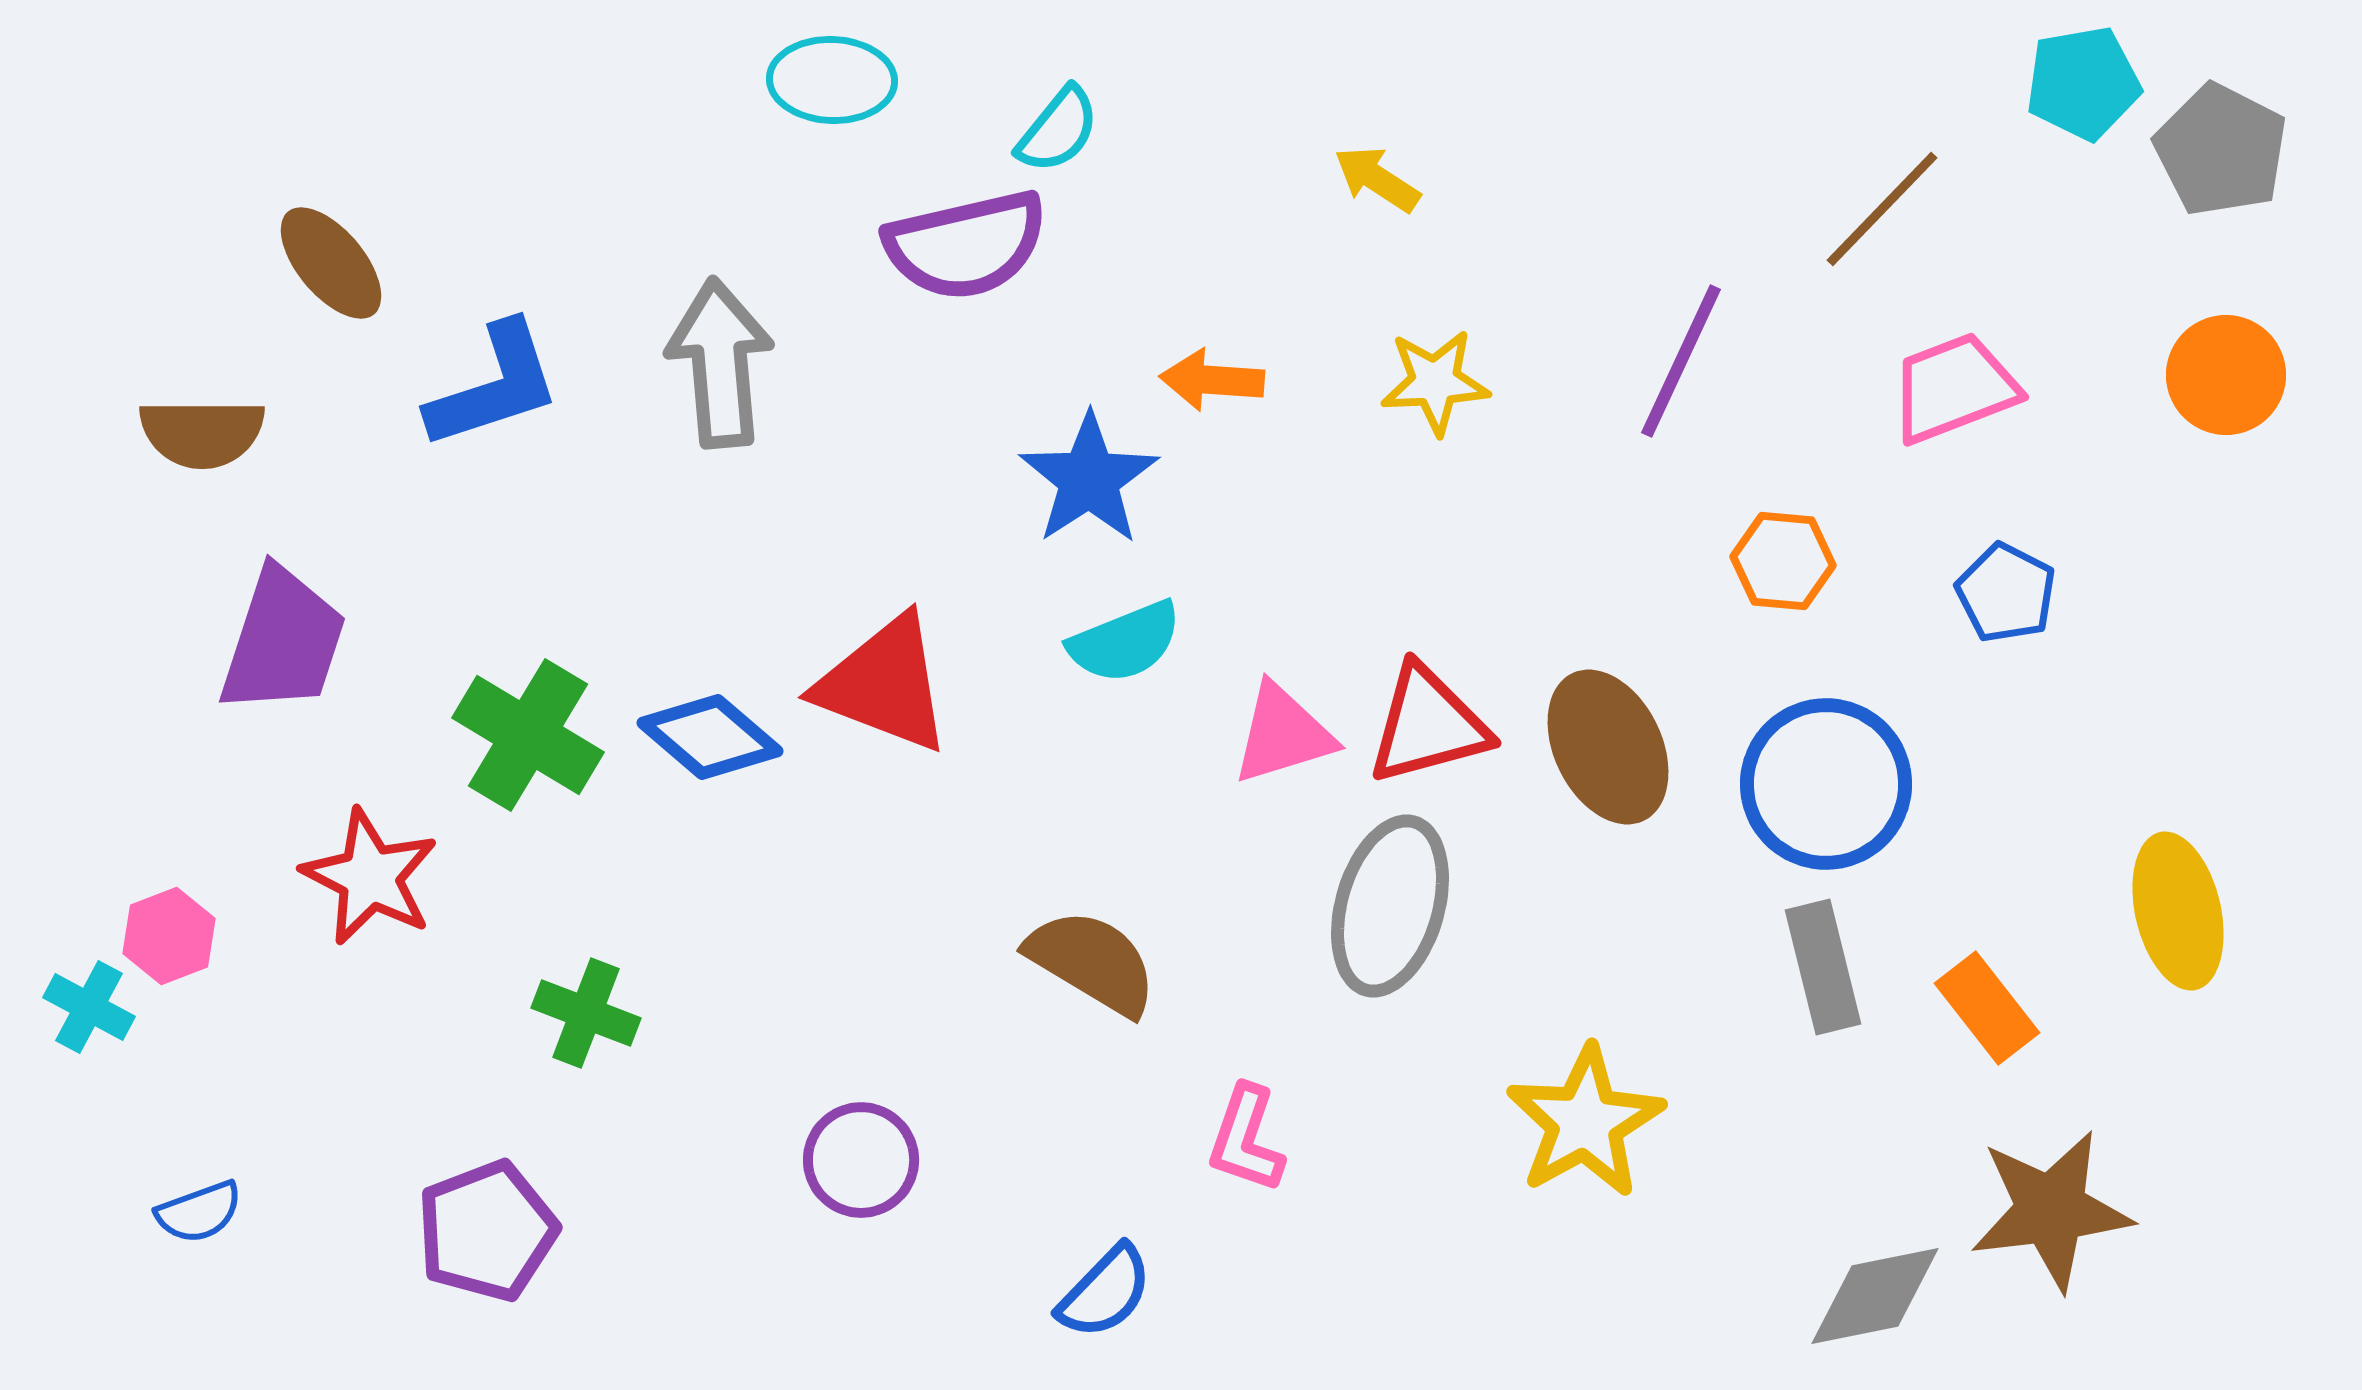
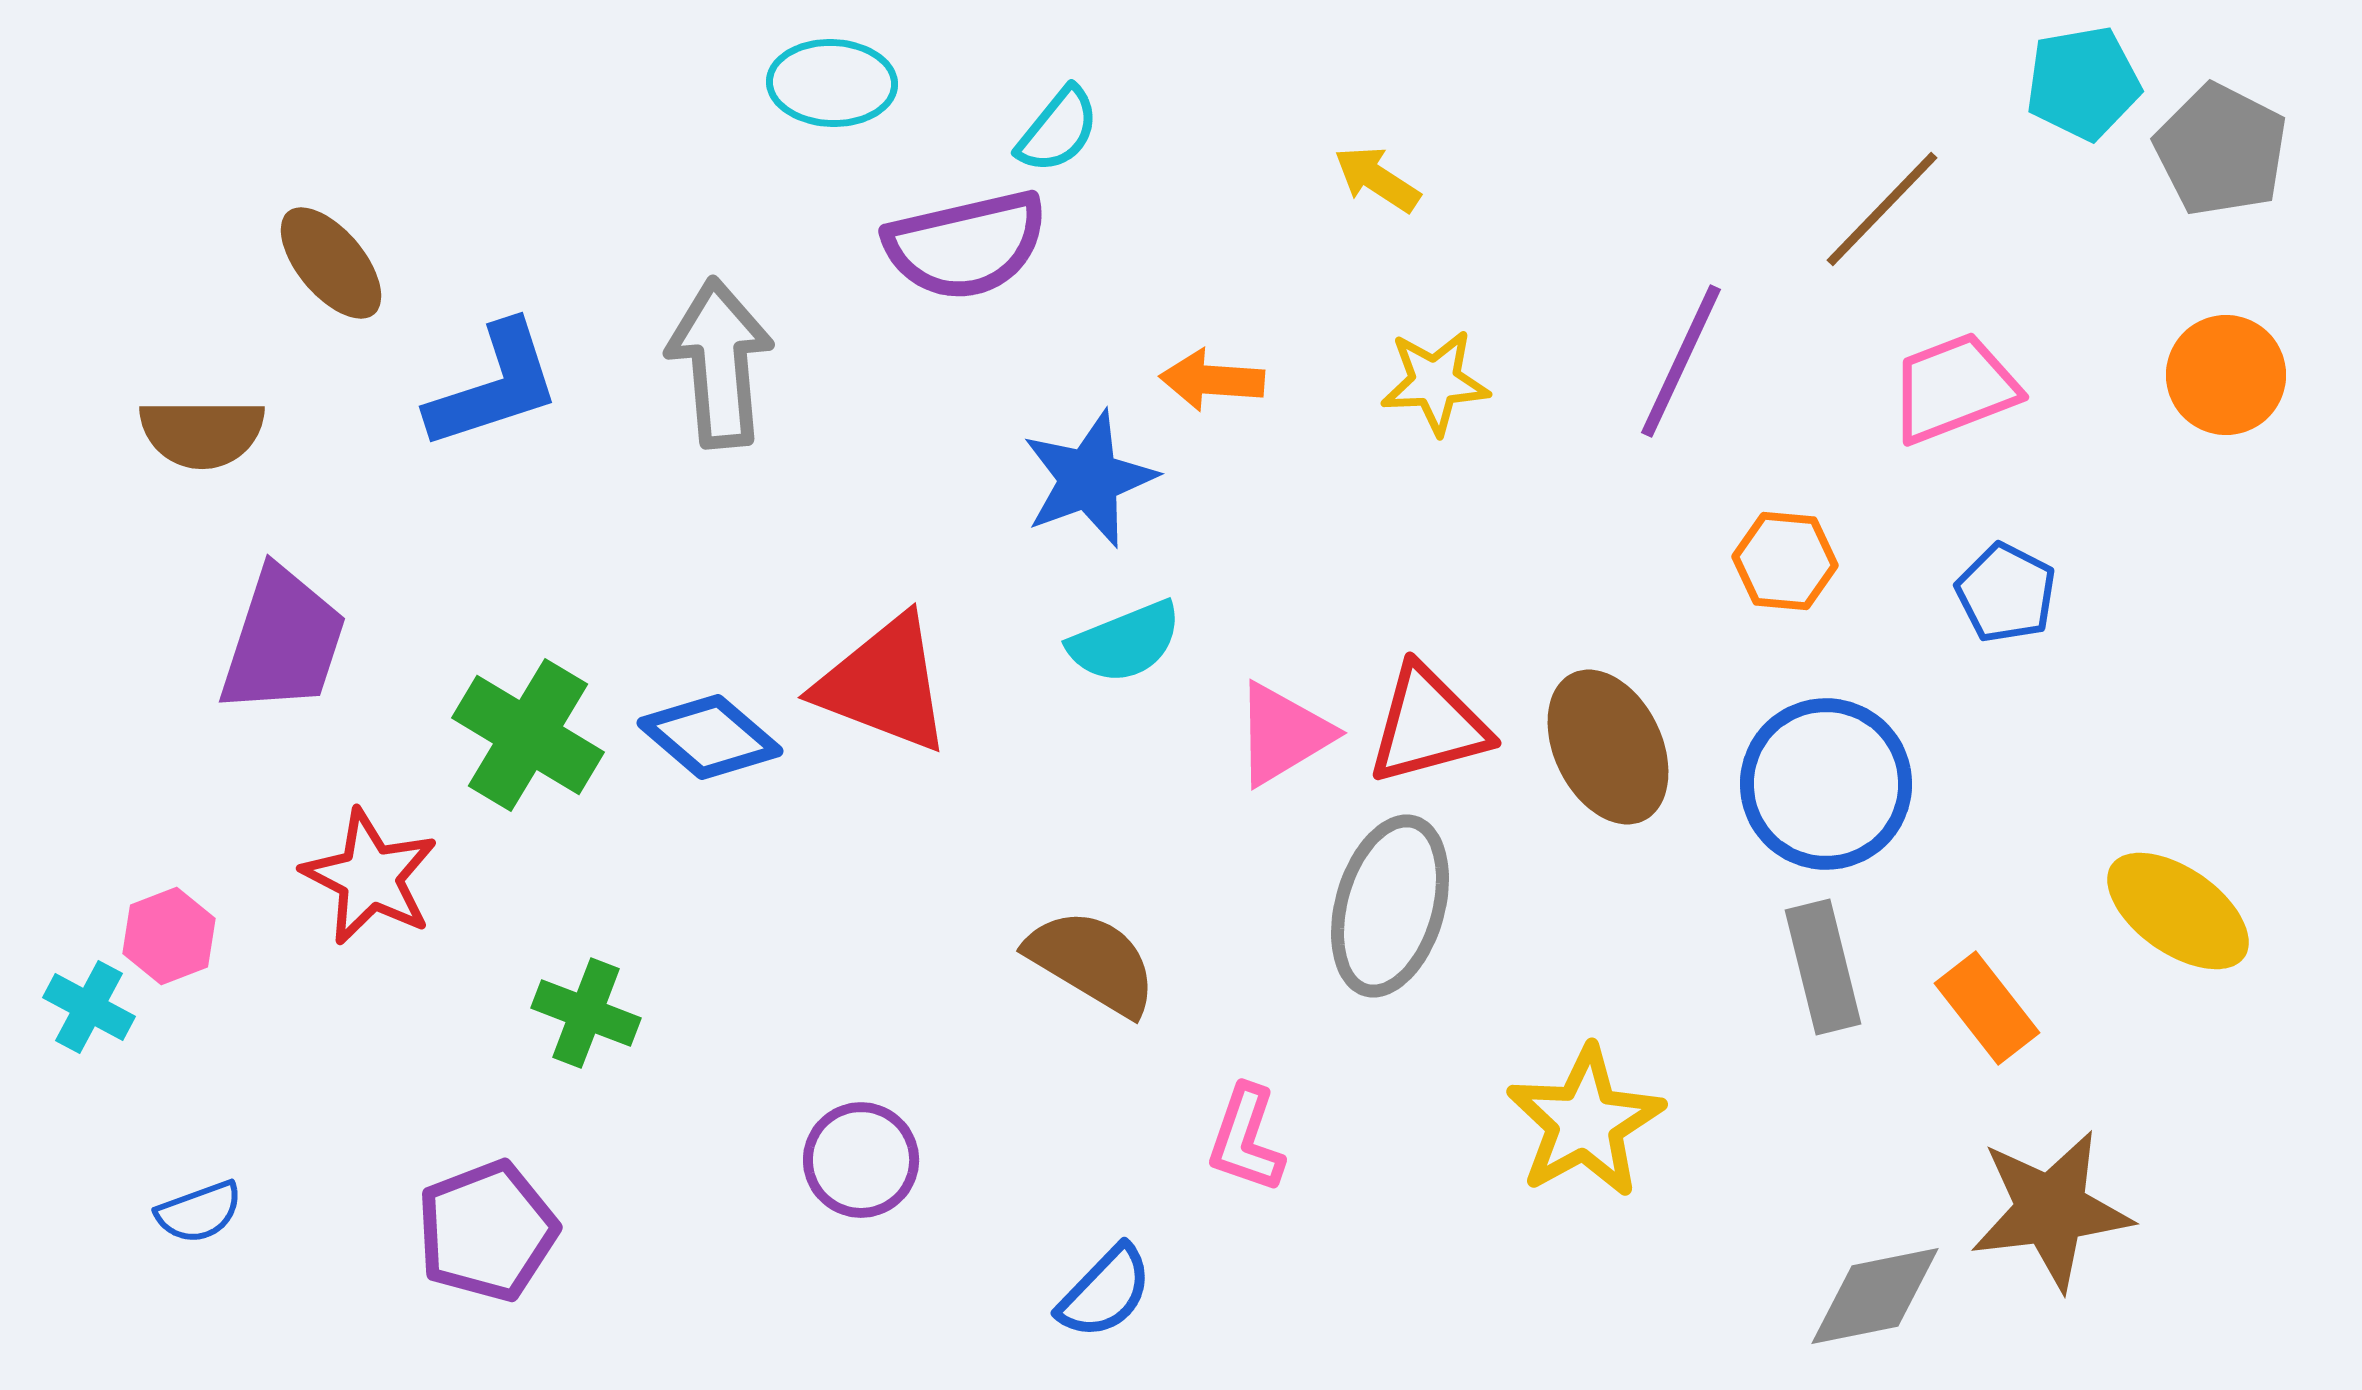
cyan ellipse at (832, 80): moved 3 px down
blue star at (1089, 479): rotated 13 degrees clockwise
orange hexagon at (1783, 561): moved 2 px right
pink triangle at (1283, 734): rotated 14 degrees counterclockwise
yellow ellipse at (2178, 911): rotated 42 degrees counterclockwise
